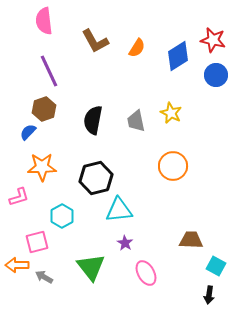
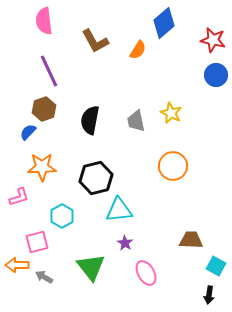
orange semicircle: moved 1 px right, 2 px down
blue diamond: moved 14 px left, 33 px up; rotated 8 degrees counterclockwise
black semicircle: moved 3 px left
